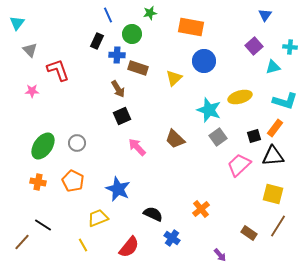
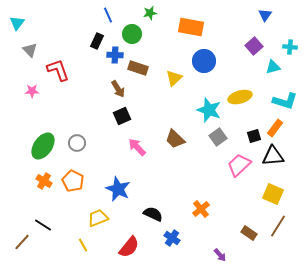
blue cross at (117, 55): moved 2 px left
orange cross at (38, 182): moved 6 px right, 1 px up; rotated 21 degrees clockwise
yellow square at (273, 194): rotated 10 degrees clockwise
